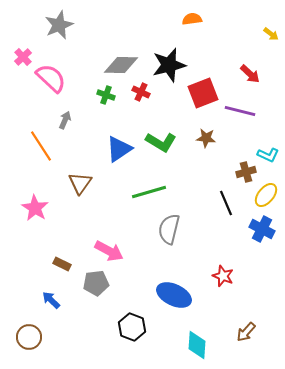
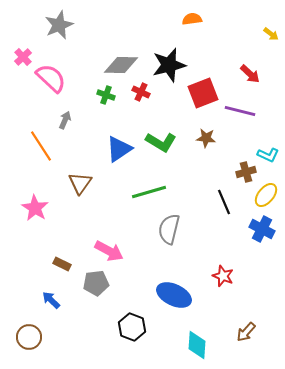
black line: moved 2 px left, 1 px up
